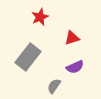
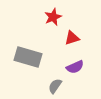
red star: moved 13 px right
gray rectangle: rotated 68 degrees clockwise
gray semicircle: moved 1 px right
